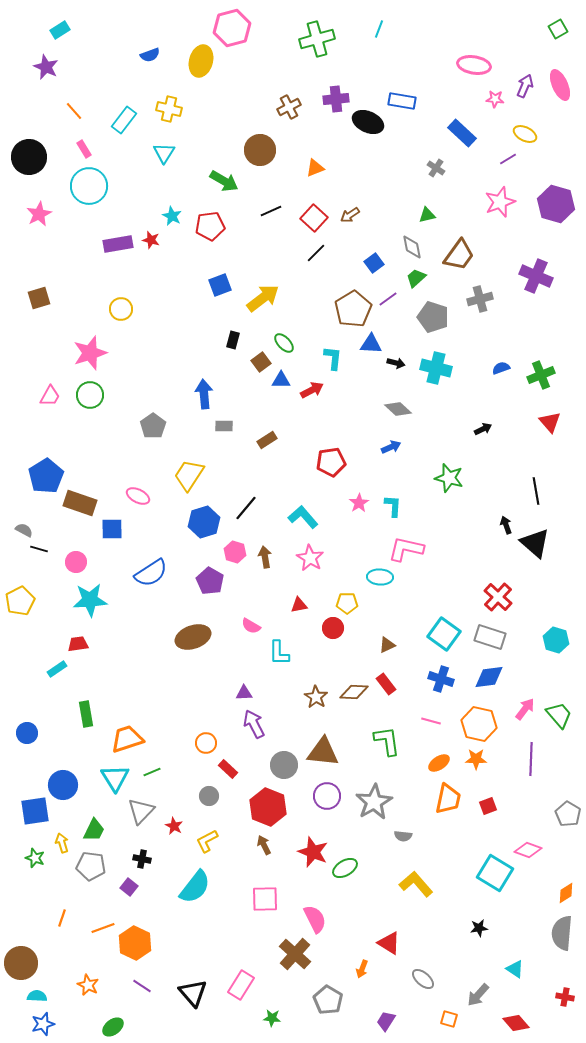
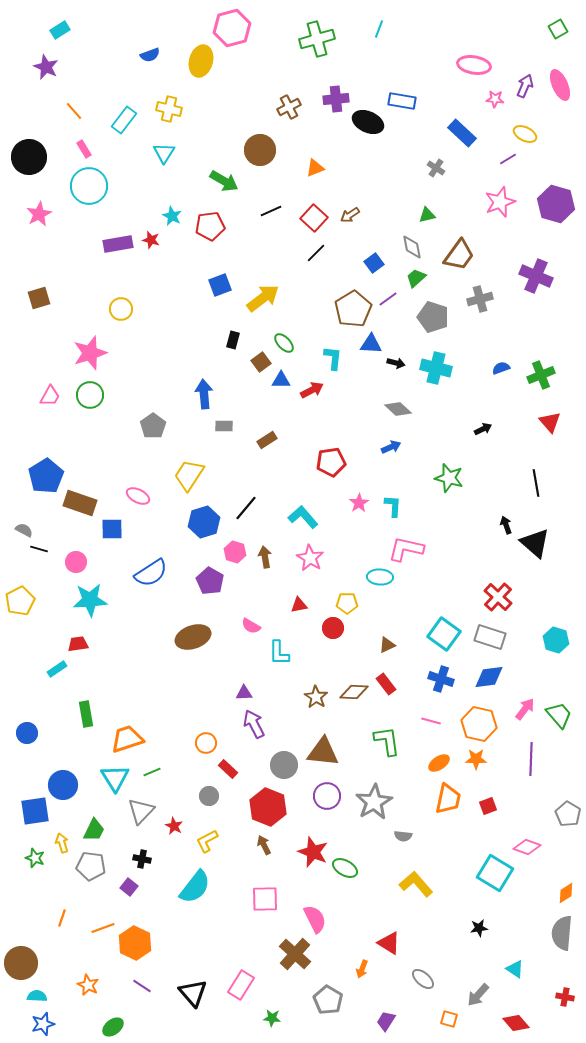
black line at (536, 491): moved 8 px up
pink diamond at (528, 850): moved 1 px left, 3 px up
green ellipse at (345, 868): rotated 60 degrees clockwise
